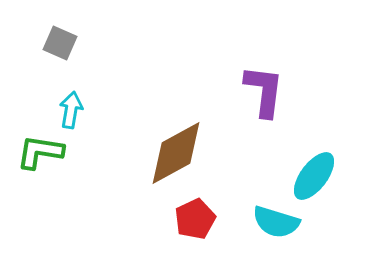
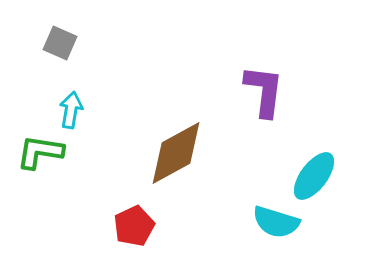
red pentagon: moved 61 px left, 7 px down
